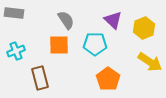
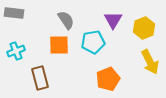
purple triangle: rotated 18 degrees clockwise
cyan pentagon: moved 2 px left, 2 px up; rotated 10 degrees counterclockwise
yellow arrow: rotated 30 degrees clockwise
orange pentagon: rotated 15 degrees clockwise
